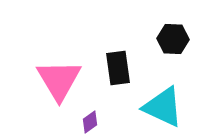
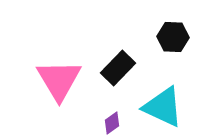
black hexagon: moved 2 px up
black rectangle: rotated 52 degrees clockwise
purple diamond: moved 22 px right, 1 px down
